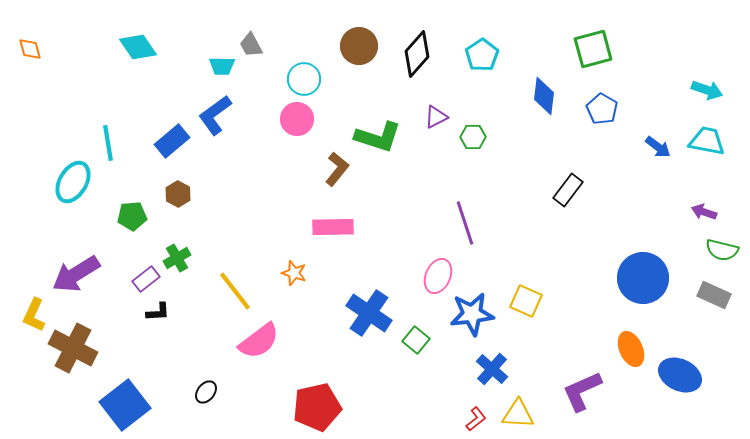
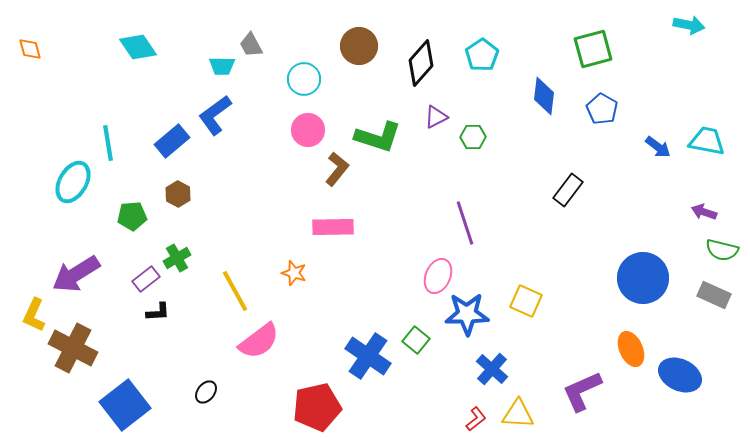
black diamond at (417, 54): moved 4 px right, 9 px down
cyan arrow at (707, 90): moved 18 px left, 65 px up; rotated 8 degrees counterclockwise
pink circle at (297, 119): moved 11 px right, 11 px down
yellow line at (235, 291): rotated 9 degrees clockwise
blue cross at (369, 313): moved 1 px left, 43 px down
blue star at (472, 314): moved 5 px left; rotated 6 degrees clockwise
